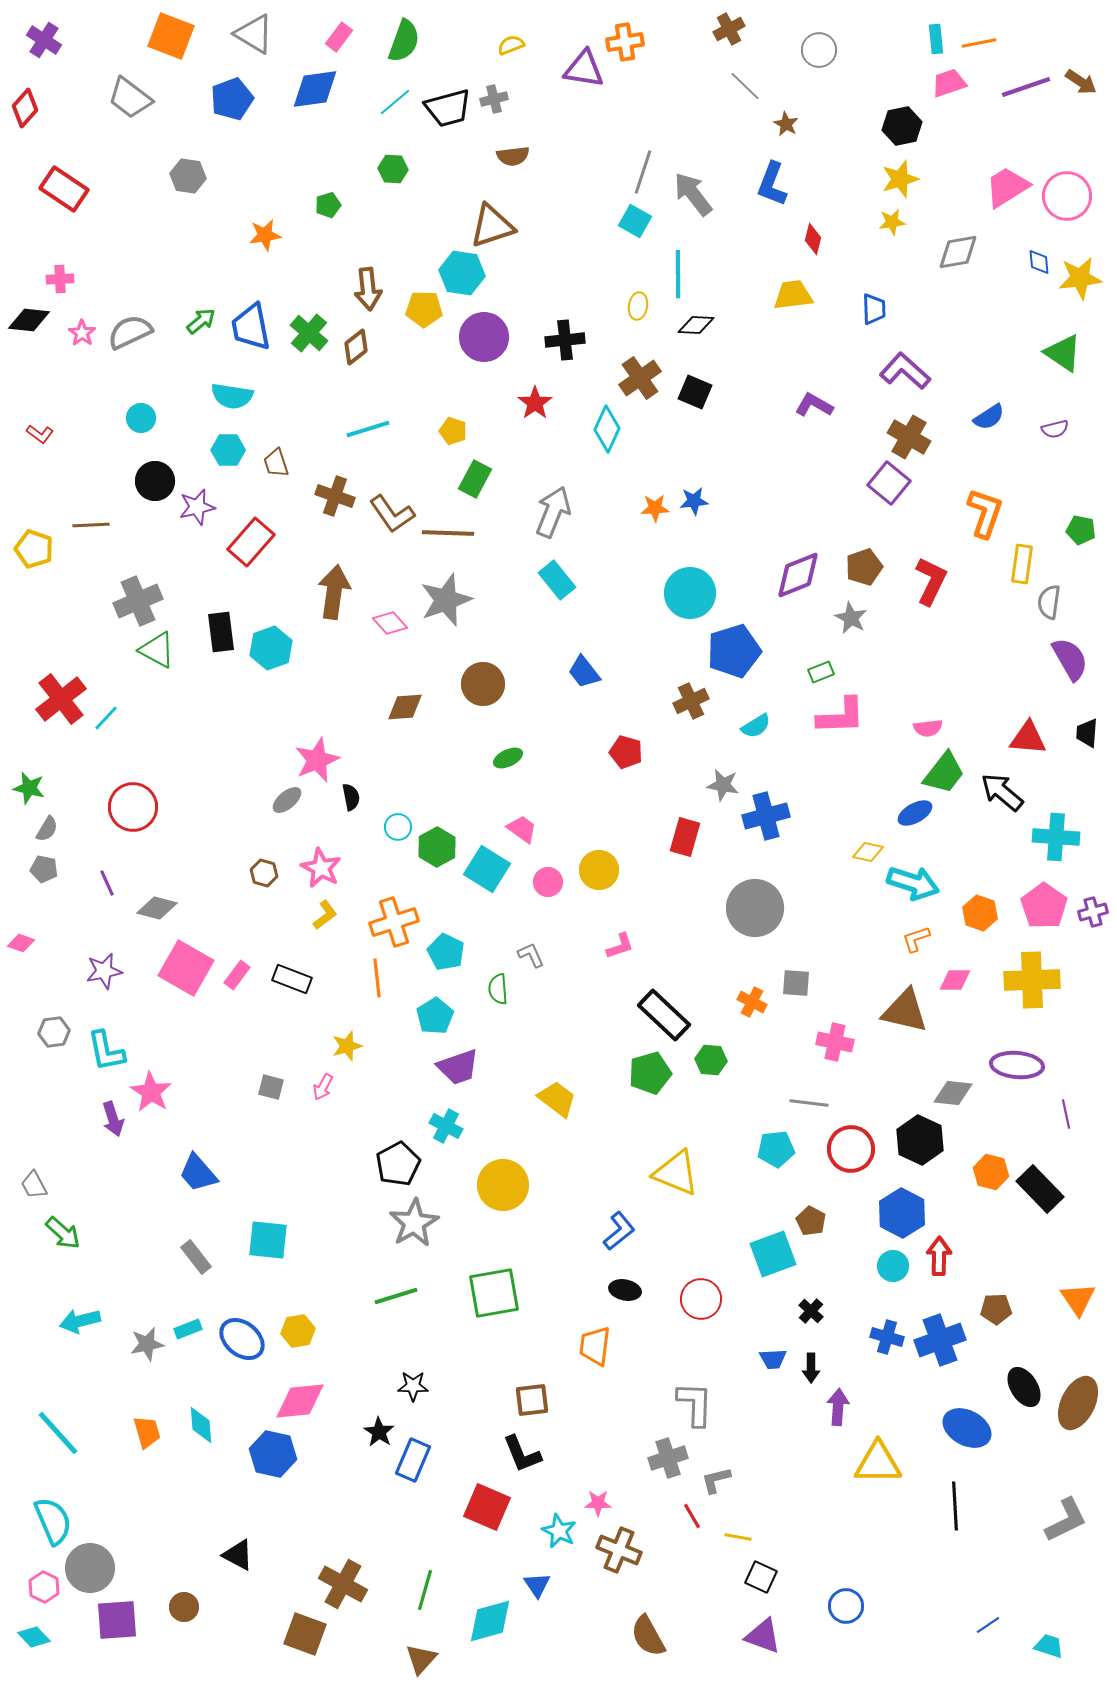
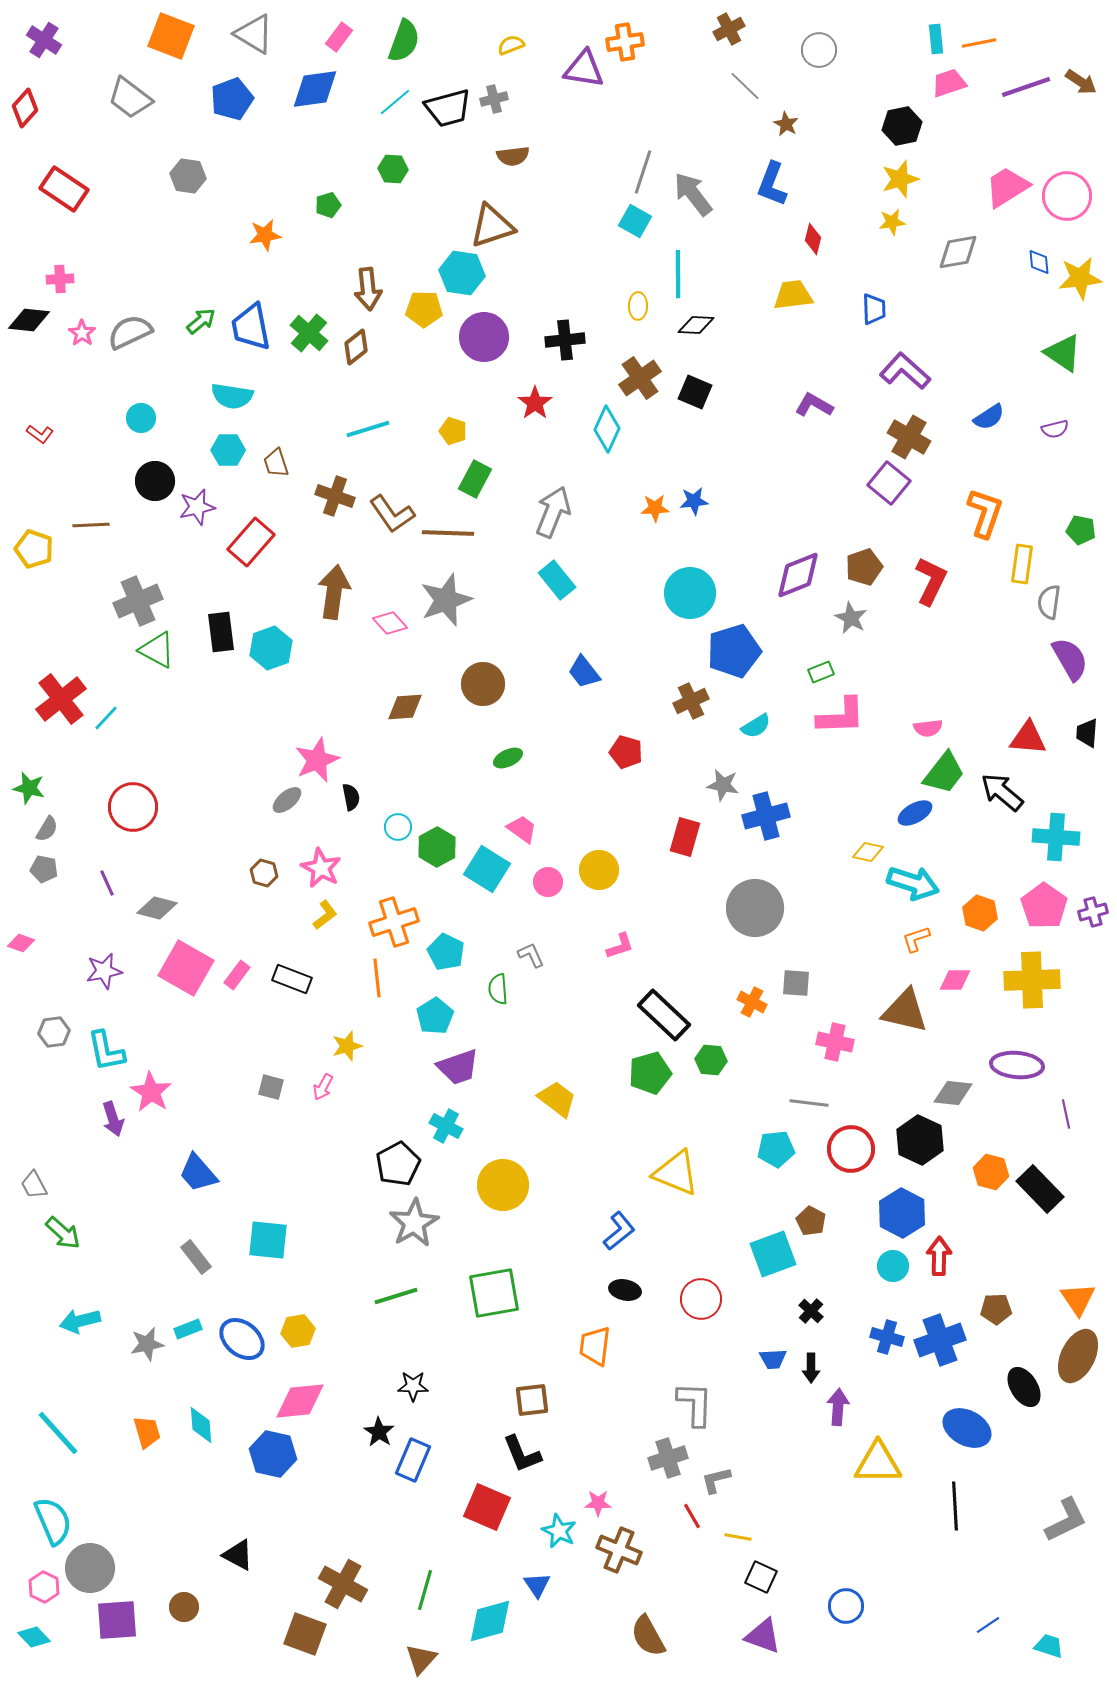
yellow ellipse at (638, 306): rotated 8 degrees counterclockwise
brown ellipse at (1078, 1403): moved 47 px up
